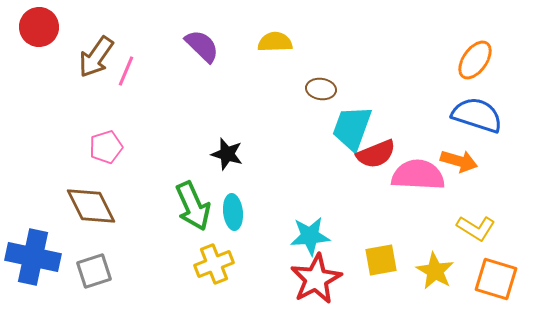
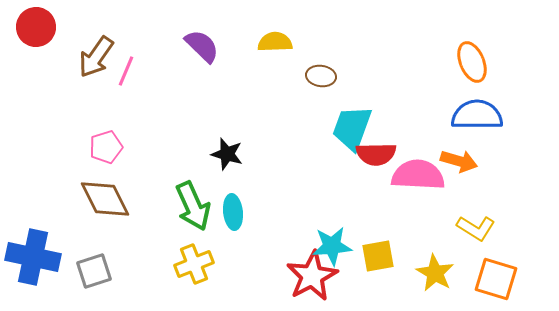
red circle: moved 3 px left
orange ellipse: moved 3 px left, 2 px down; rotated 57 degrees counterclockwise
brown ellipse: moved 13 px up
blue semicircle: rotated 18 degrees counterclockwise
red semicircle: rotated 21 degrees clockwise
brown diamond: moved 14 px right, 7 px up
cyan star: moved 22 px right, 10 px down
yellow square: moved 3 px left, 4 px up
yellow cross: moved 20 px left
yellow star: moved 2 px down
red star: moved 4 px left, 3 px up
